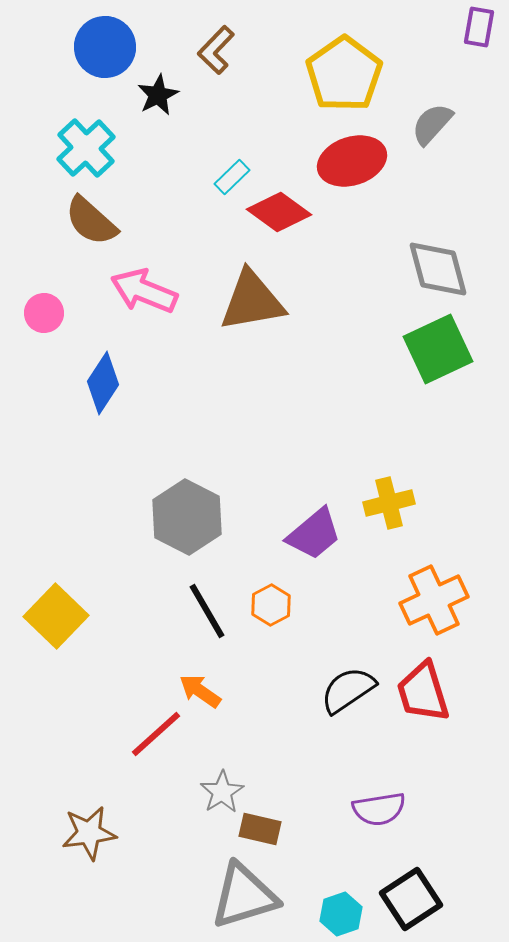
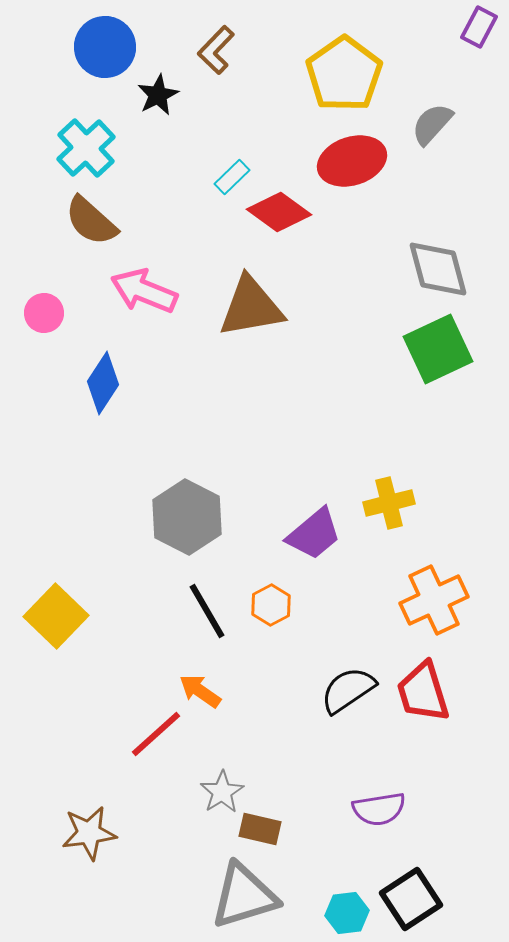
purple rectangle: rotated 18 degrees clockwise
brown triangle: moved 1 px left, 6 px down
cyan hexagon: moved 6 px right, 1 px up; rotated 12 degrees clockwise
